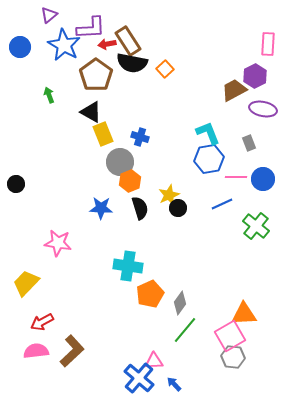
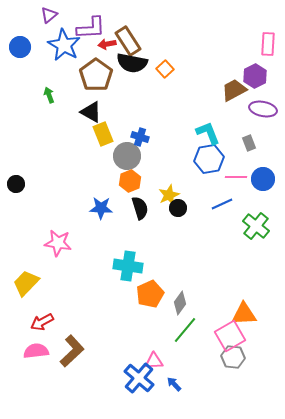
gray circle at (120, 162): moved 7 px right, 6 px up
